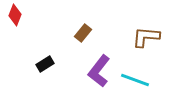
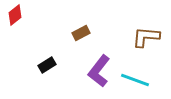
red diamond: rotated 30 degrees clockwise
brown rectangle: moved 2 px left; rotated 24 degrees clockwise
black rectangle: moved 2 px right, 1 px down
